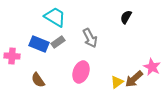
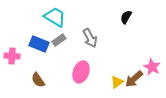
gray rectangle: moved 1 px right, 2 px up
